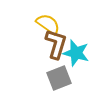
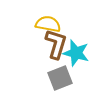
yellow semicircle: rotated 25 degrees counterclockwise
gray square: moved 1 px right
